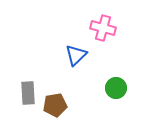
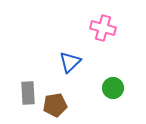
blue triangle: moved 6 px left, 7 px down
green circle: moved 3 px left
